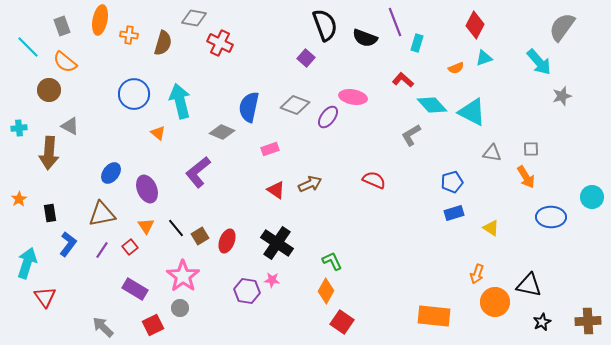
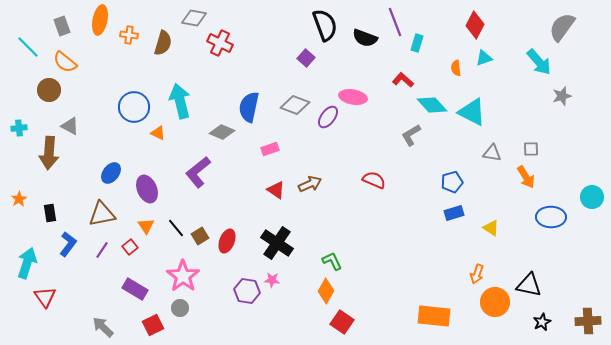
orange semicircle at (456, 68): rotated 105 degrees clockwise
blue circle at (134, 94): moved 13 px down
orange triangle at (158, 133): rotated 14 degrees counterclockwise
